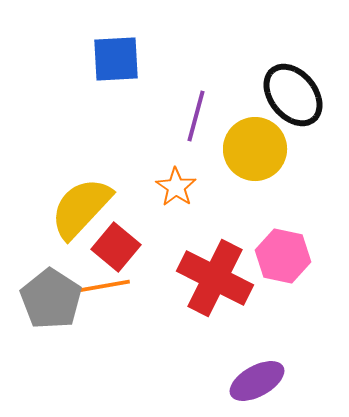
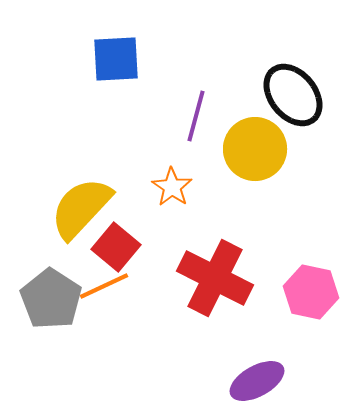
orange star: moved 4 px left
pink hexagon: moved 28 px right, 36 px down
orange line: rotated 15 degrees counterclockwise
